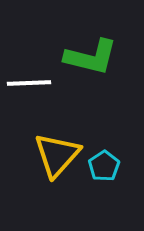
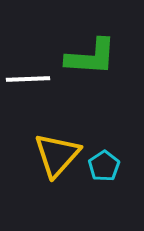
green L-shape: rotated 10 degrees counterclockwise
white line: moved 1 px left, 4 px up
